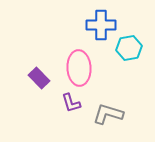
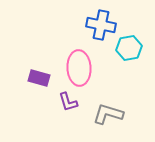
blue cross: rotated 12 degrees clockwise
purple rectangle: rotated 30 degrees counterclockwise
purple L-shape: moved 3 px left, 1 px up
